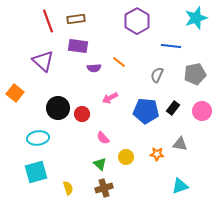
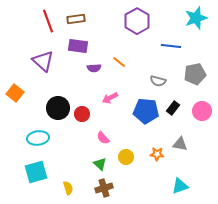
gray semicircle: moved 1 px right, 6 px down; rotated 98 degrees counterclockwise
